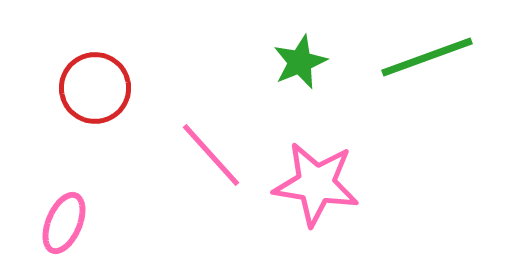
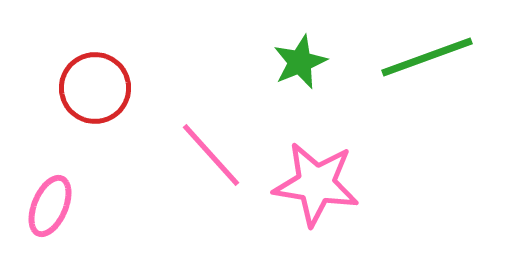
pink ellipse: moved 14 px left, 17 px up
